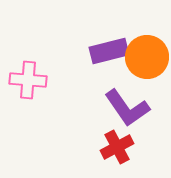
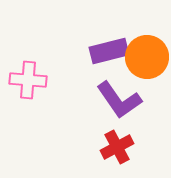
purple L-shape: moved 8 px left, 8 px up
